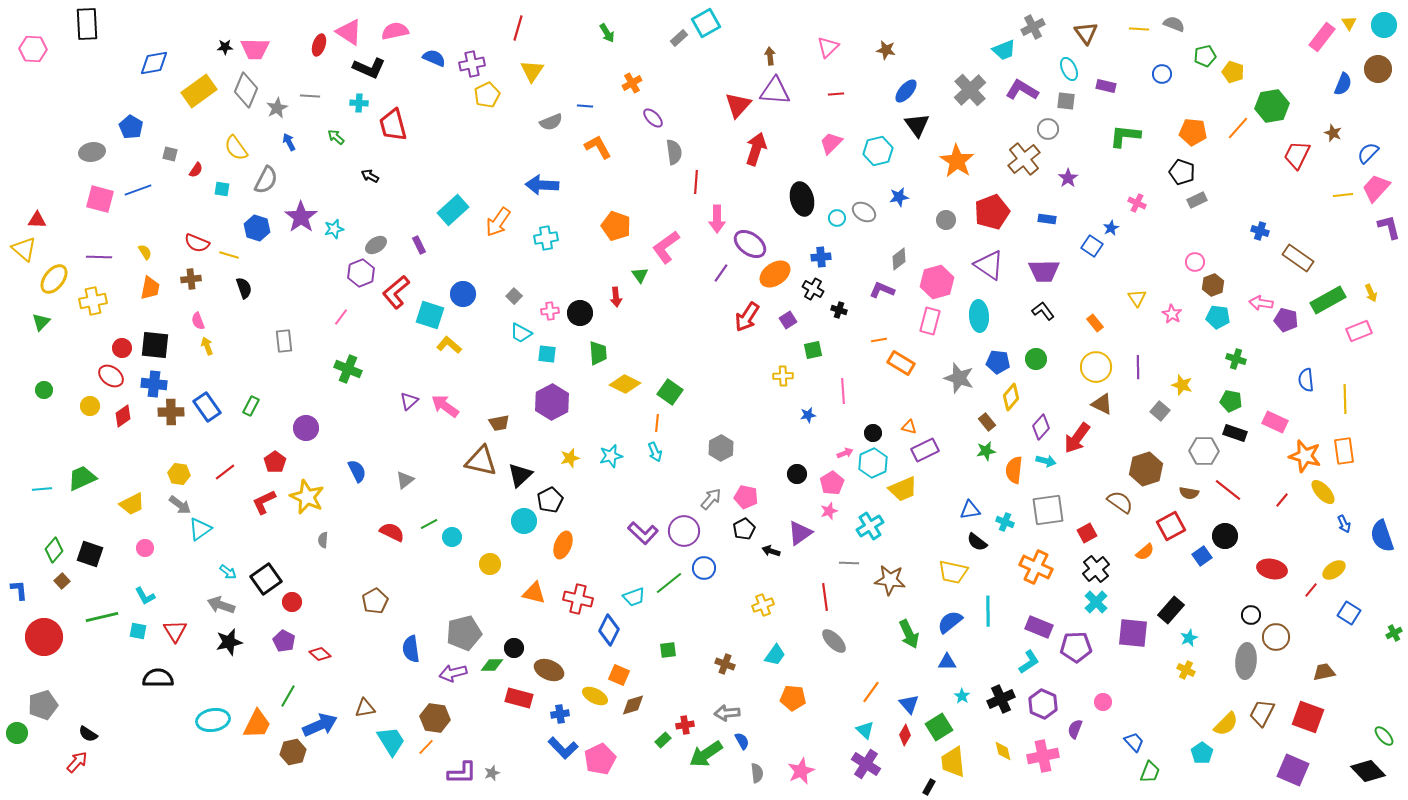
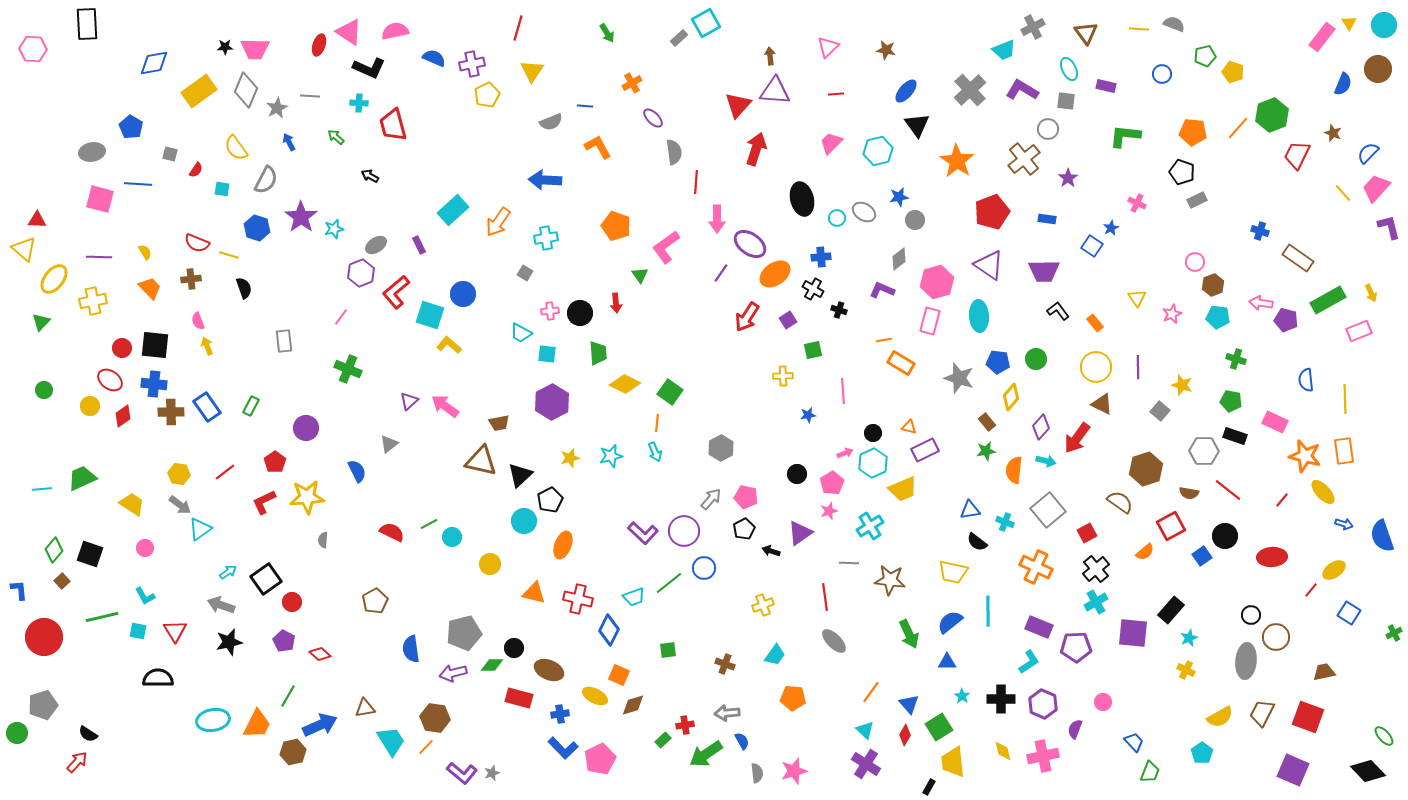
green hexagon at (1272, 106): moved 9 px down; rotated 12 degrees counterclockwise
blue arrow at (542, 185): moved 3 px right, 5 px up
blue line at (138, 190): moved 6 px up; rotated 24 degrees clockwise
yellow line at (1343, 195): moved 2 px up; rotated 54 degrees clockwise
gray circle at (946, 220): moved 31 px left
orange trapezoid at (150, 288): rotated 55 degrees counterclockwise
gray square at (514, 296): moved 11 px right, 23 px up; rotated 14 degrees counterclockwise
red arrow at (616, 297): moved 6 px down
black L-shape at (1043, 311): moved 15 px right
pink star at (1172, 314): rotated 18 degrees clockwise
orange line at (879, 340): moved 5 px right
red ellipse at (111, 376): moved 1 px left, 4 px down
black rectangle at (1235, 433): moved 3 px down
gray triangle at (405, 480): moved 16 px left, 36 px up
yellow star at (307, 497): rotated 28 degrees counterclockwise
yellow trapezoid at (132, 504): rotated 120 degrees counterclockwise
gray square at (1048, 510): rotated 32 degrees counterclockwise
blue arrow at (1344, 524): rotated 48 degrees counterclockwise
red ellipse at (1272, 569): moved 12 px up; rotated 16 degrees counterclockwise
cyan arrow at (228, 572): rotated 72 degrees counterclockwise
cyan cross at (1096, 602): rotated 15 degrees clockwise
black cross at (1001, 699): rotated 24 degrees clockwise
yellow semicircle at (1226, 724): moved 6 px left, 7 px up; rotated 16 degrees clockwise
pink star at (801, 771): moved 7 px left; rotated 8 degrees clockwise
purple L-shape at (462, 773): rotated 40 degrees clockwise
